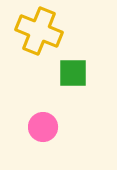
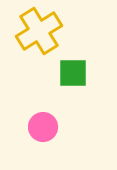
yellow cross: rotated 36 degrees clockwise
